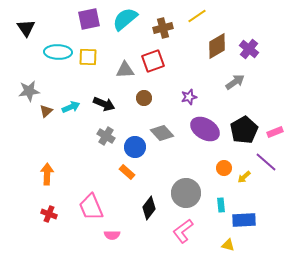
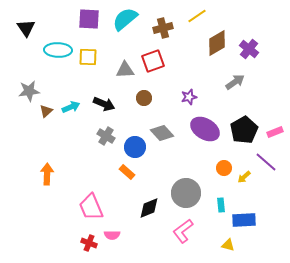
purple square: rotated 15 degrees clockwise
brown diamond: moved 3 px up
cyan ellipse: moved 2 px up
black diamond: rotated 30 degrees clockwise
red cross: moved 40 px right, 29 px down
